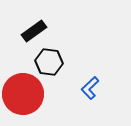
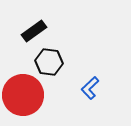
red circle: moved 1 px down
